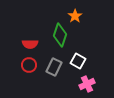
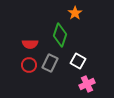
orange star: moved 3 px up
gray rectangle: moved 4 px left, 4 px up
